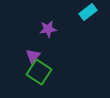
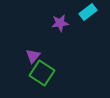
purple star: moved 12 px right, 6 px up
green square: moved 3 px right, 1 px down
